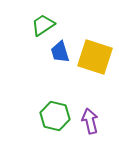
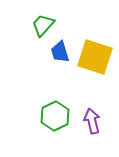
green trapezoid: rotated 15 degrees counterclockwise
green hexagon: rotated 20 degrees clockwise
purple arrow: moved 2 px right
